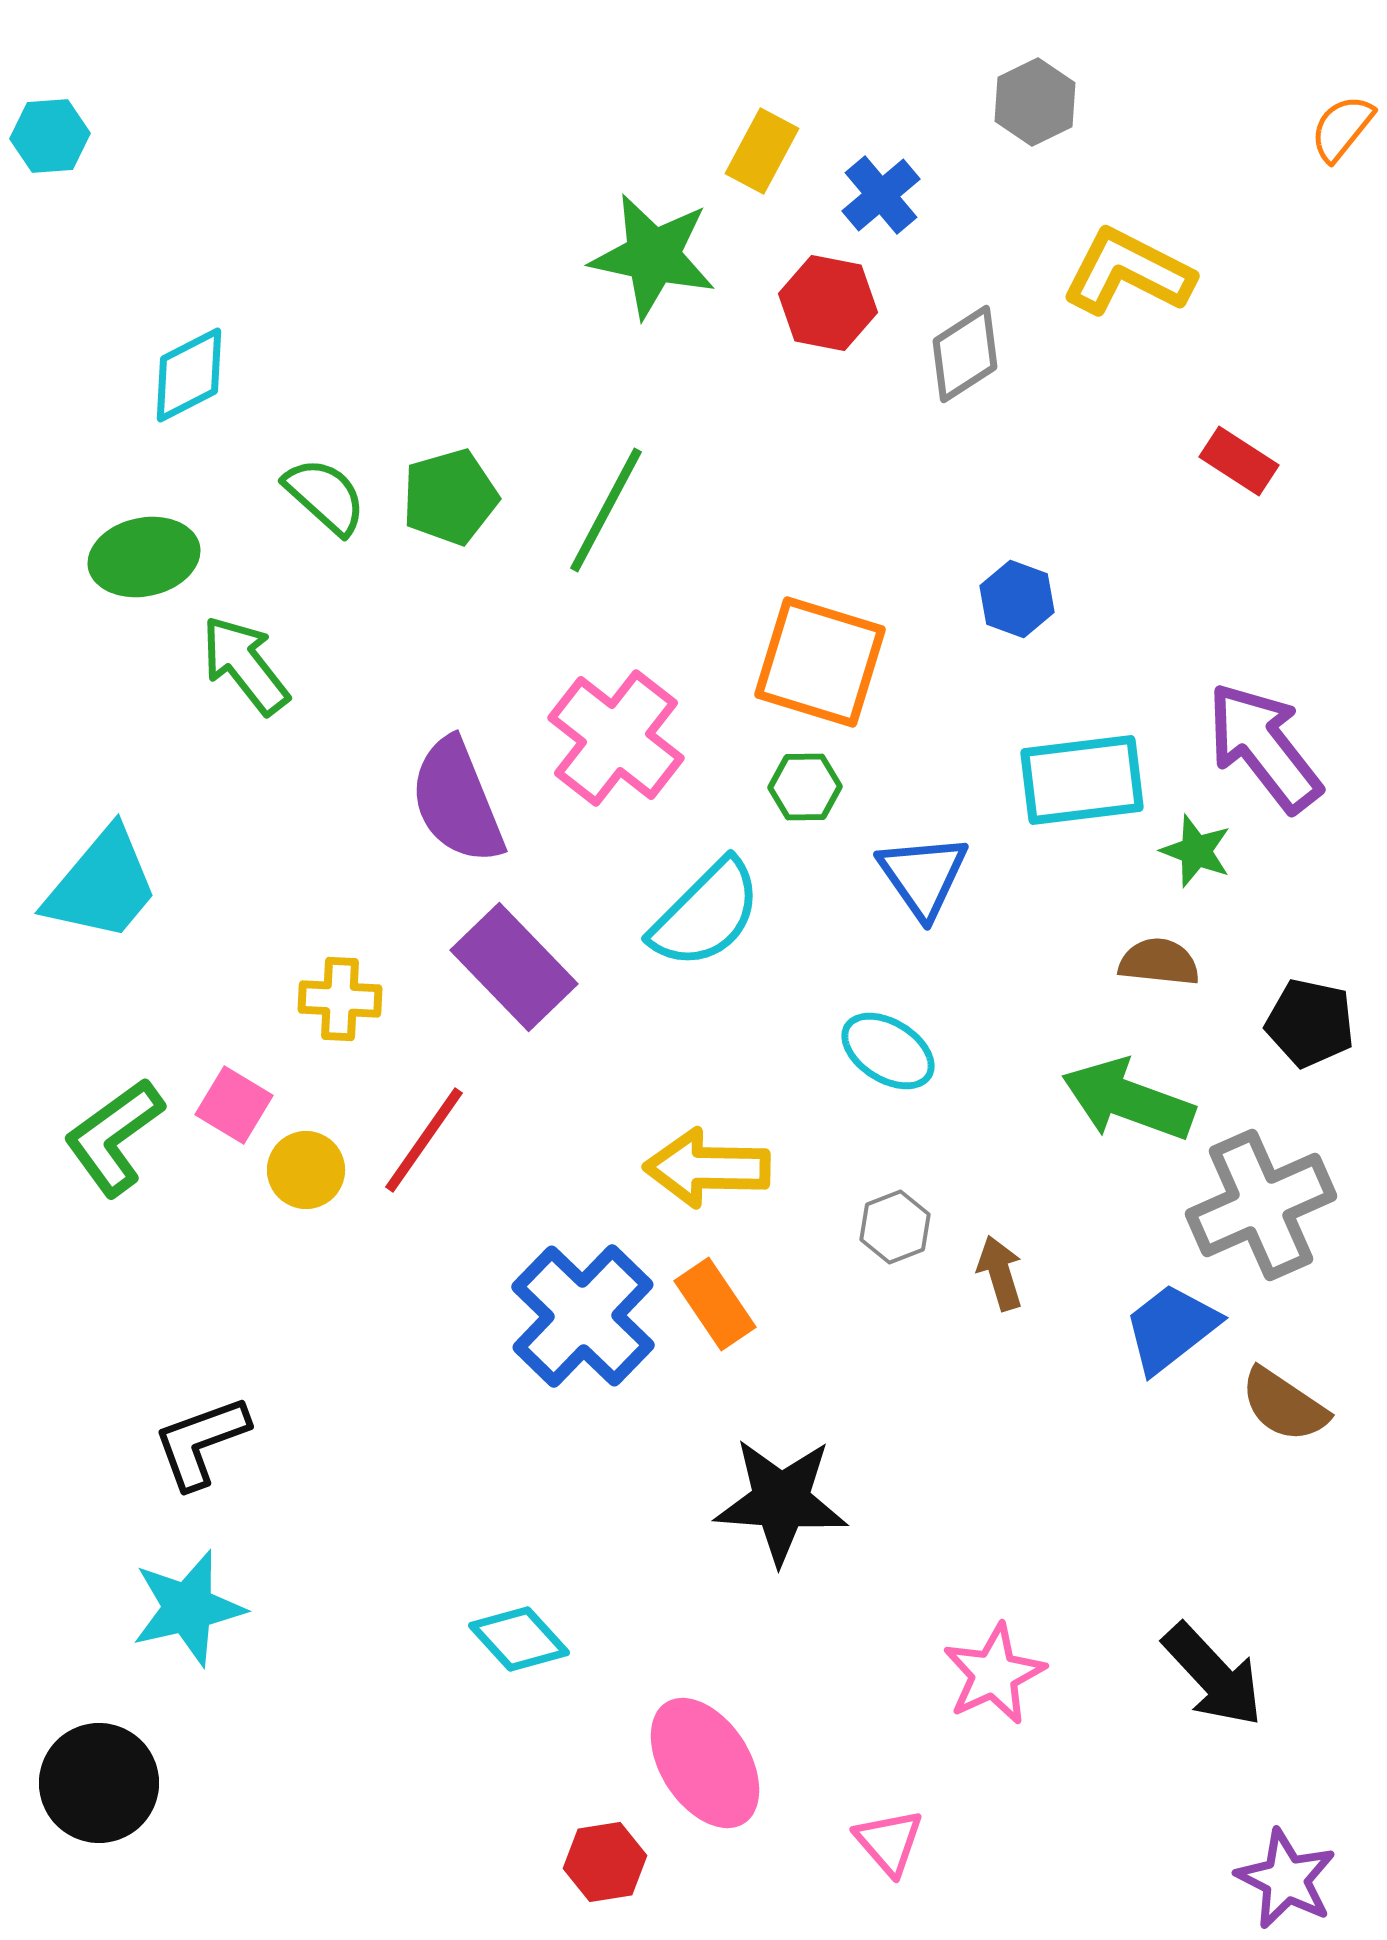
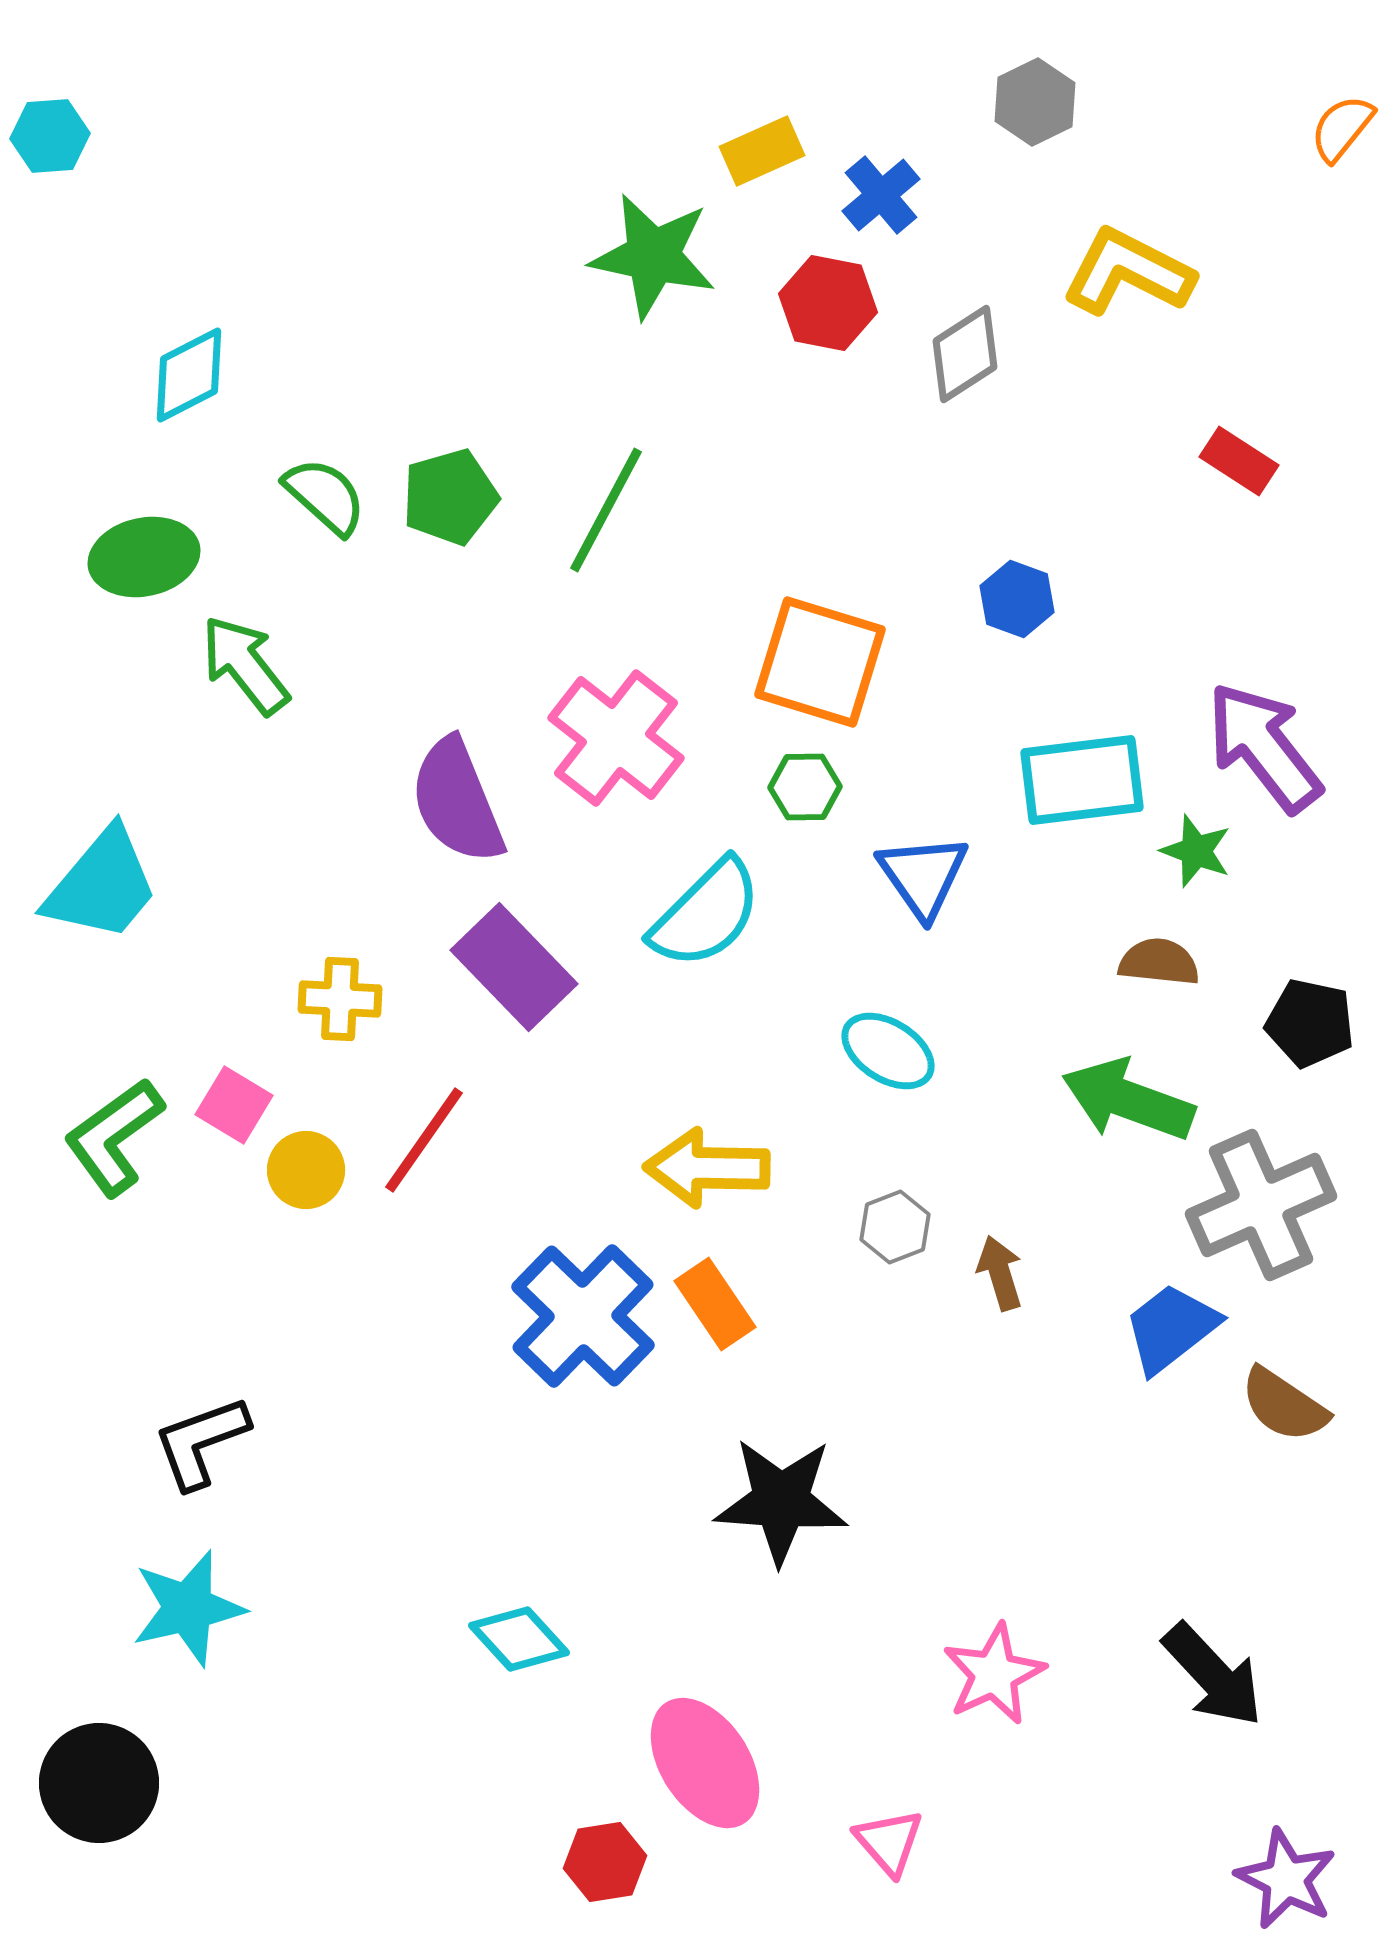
yellow rectangle at (762, 151): rotated 38 degrees clockwise
